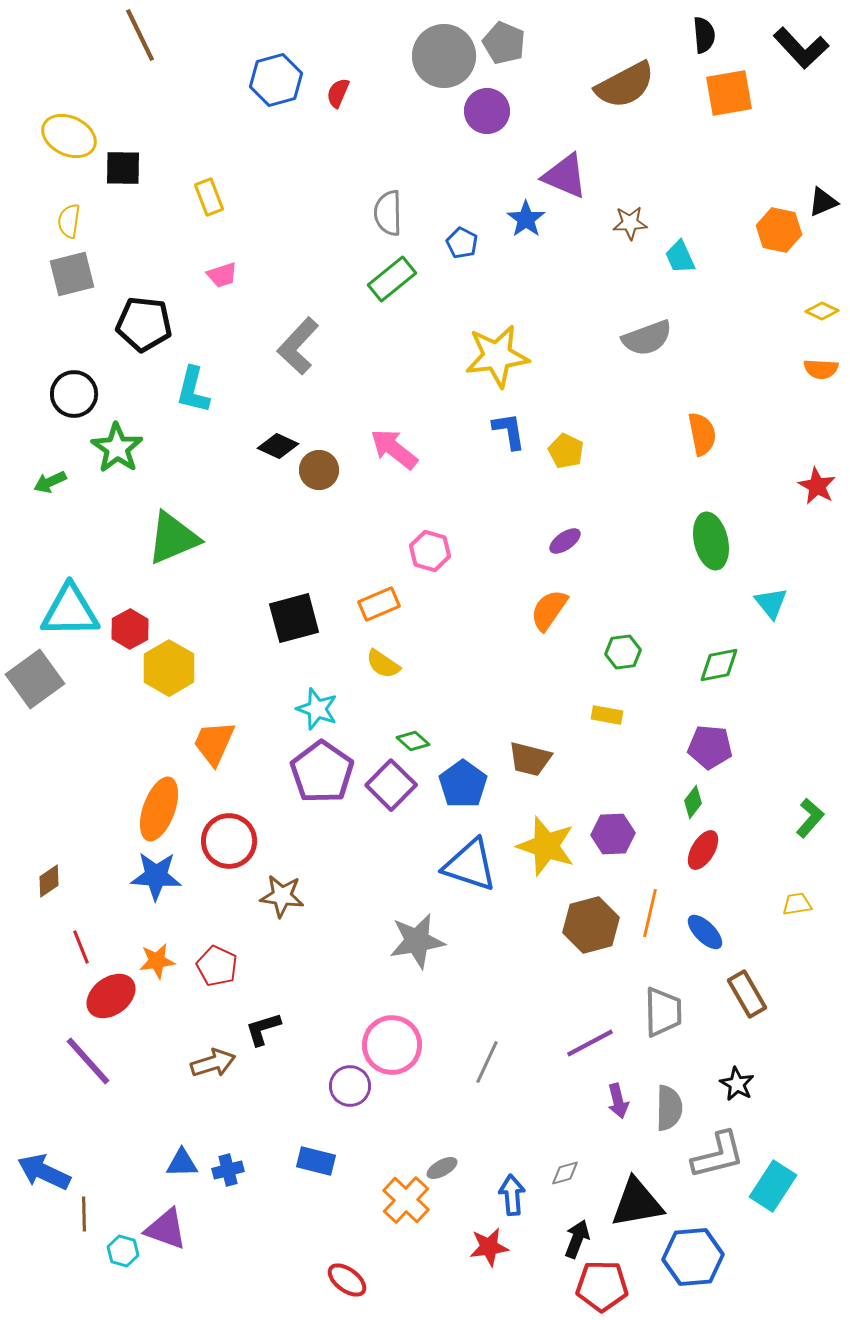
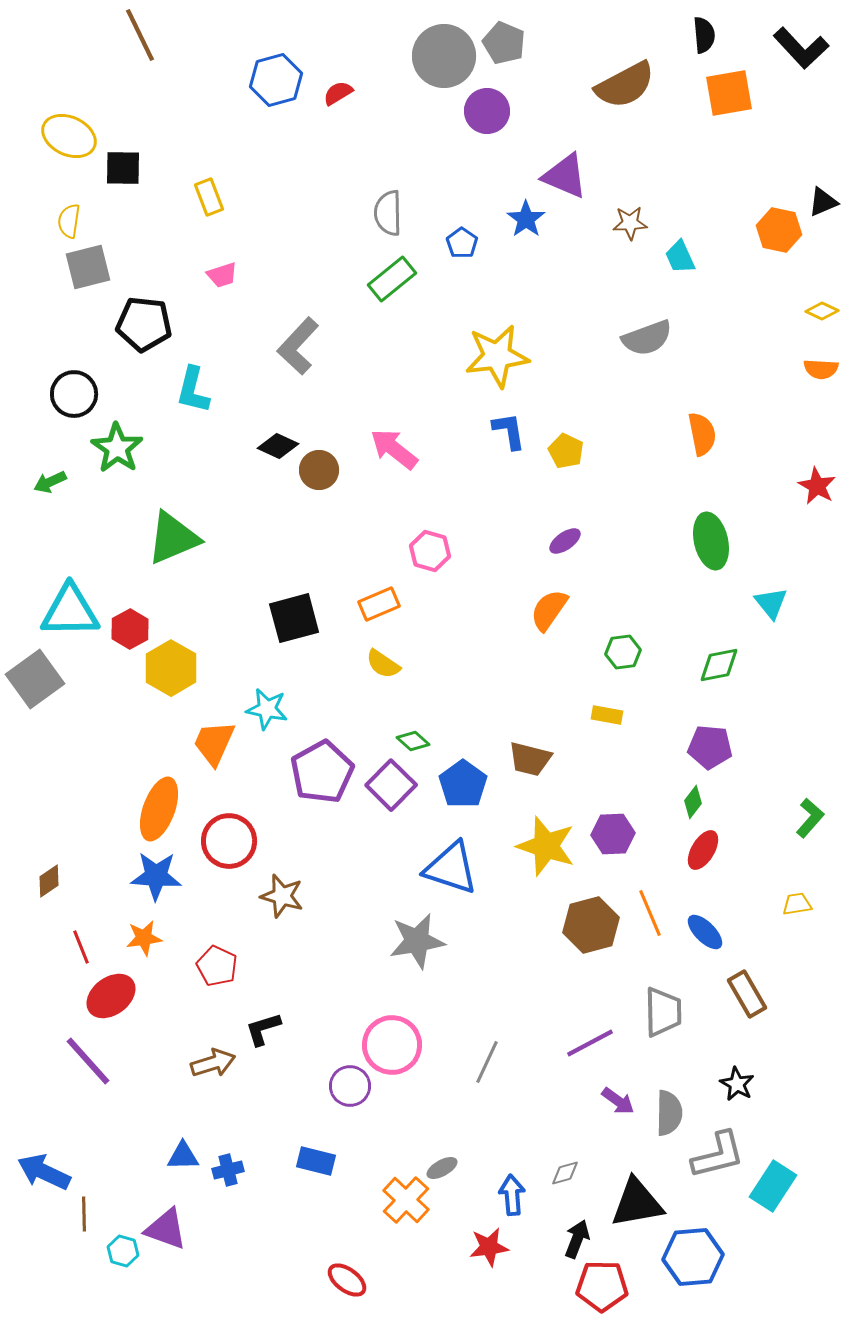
red semicircle at (338, 93): rotated 36 degrees clockwise
blue pentagon at (462, 243): rotated 8 degrees clockwise
gray square at (72, 274): moved 16 px right, 7 px up
yellow hexagon at (169, 668): moved 2 px right
cyan star at (317, 709): moved 50 px left; rotated 9 degrees counterclockwise
purple pentagon at (322, 772): rotated 8 degrees clockwise
blue triangle at (470, 865): moved 19 px left, 3 px down
brown star at (282, 896): rotated 9 degrees clockwise
orange line at (650, 913): rotated 36 degrees counterclockwise
orange star at (157, 961): moved 13 px left, 23 px up
purple arrow at (618, 1101): rotated 40 degrees counterclockwise
gray semicircle at (669, 1108): moved 5 px down
blue triangle at (182, 1163): moved 1 px right, 7 px up
